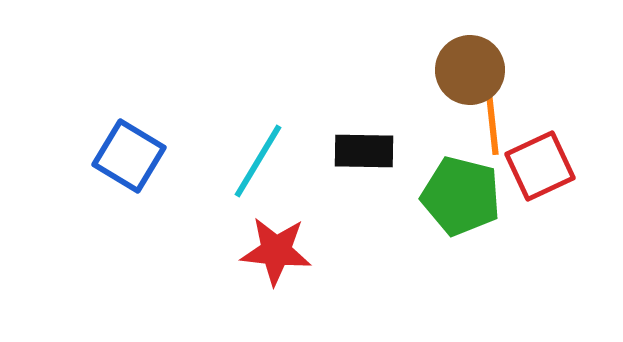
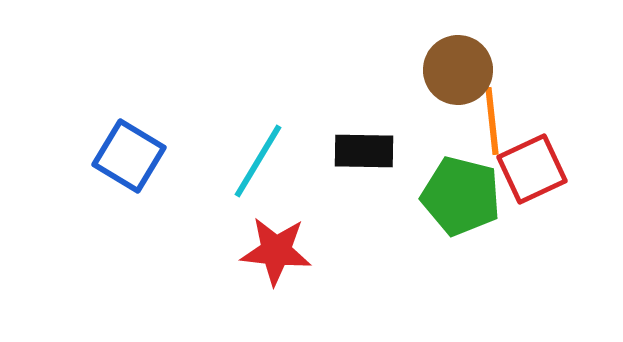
brown circle: moved 12 px left
red square: moved 8 px left, 3 px down
